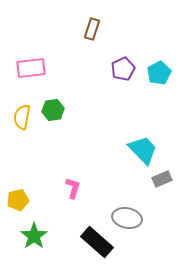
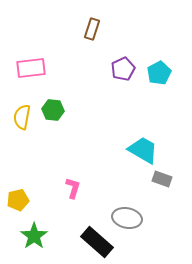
green hexagon: rotated 15 degrees clockwise
cyan trapezoid: rotated 16 degrees counterclockwise
gray rectangle: rotated 42 degrees clockwise
